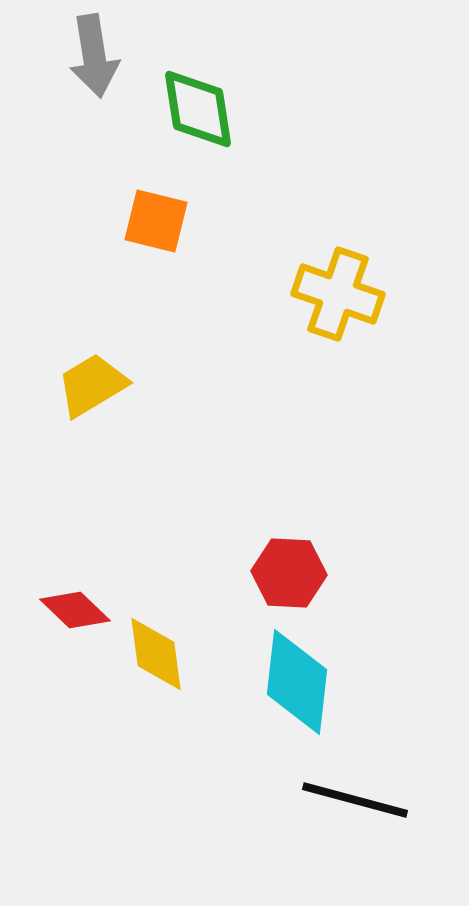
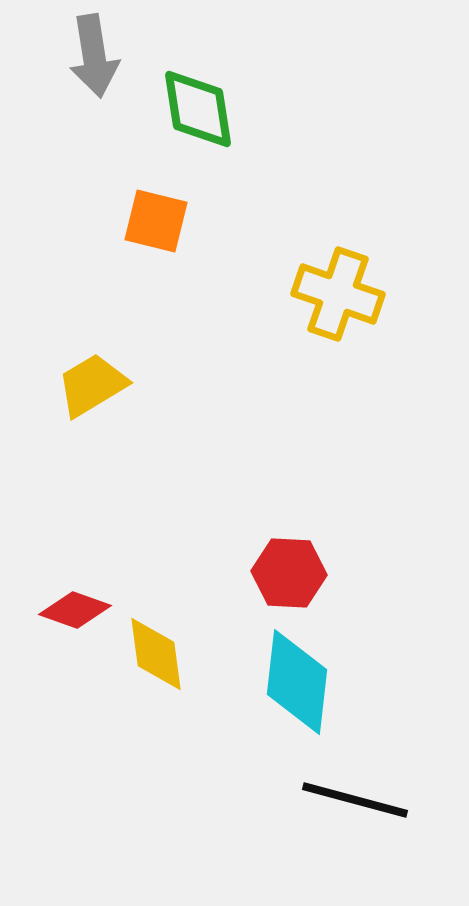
red diamond: rotated 24 degrees counterclockwise
